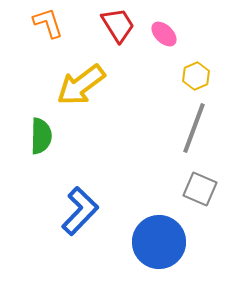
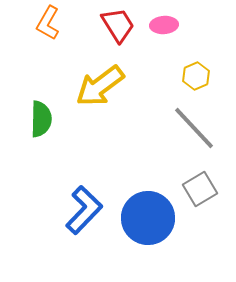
orange L-shape: rotated 132 degrees counterclockwise
pink ellipse: moved 9 px up; rotated 48 degrees counterclockwise
yellow arrow: moved 19 px right, 1 px down
gray line: rotated 63 degrees counterclockwise
green semicircle: moved 17 px up
gray square: rotated 36 degrees clockwise
blue L-shape: moved 4 px right, 1 px up
blue circle: moved 11 px left, 24 px up
